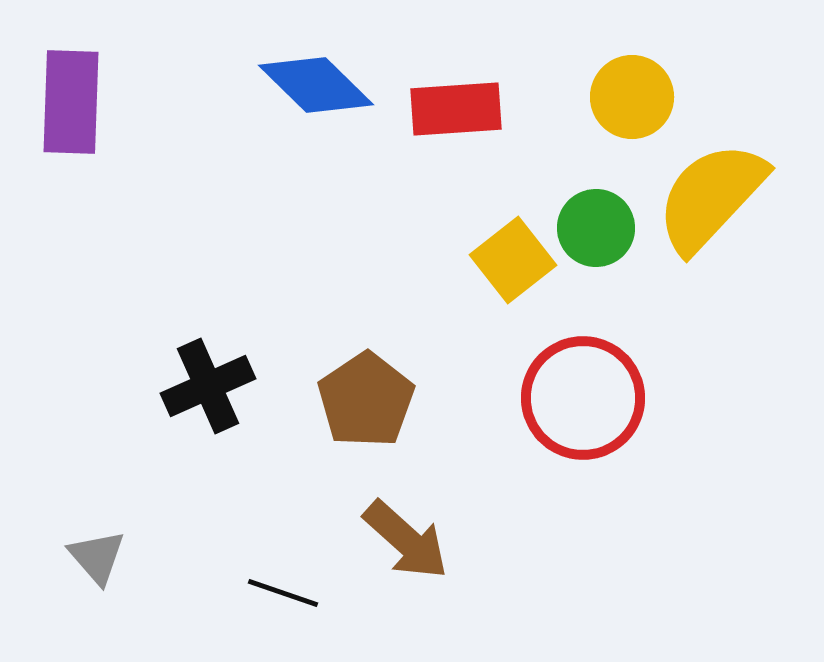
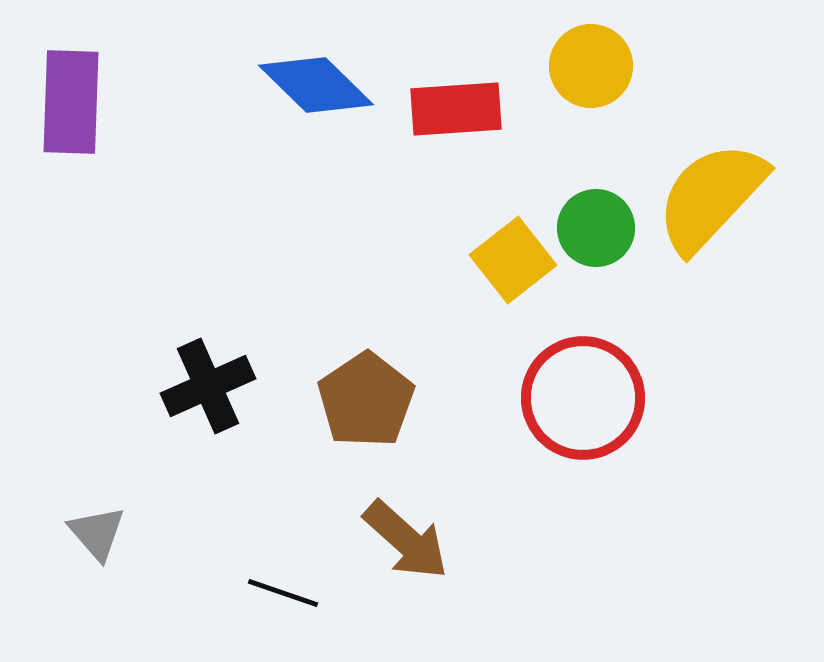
yellow circle: moved 41 px left, 31 px up
gray triangle: moved 24 px up
